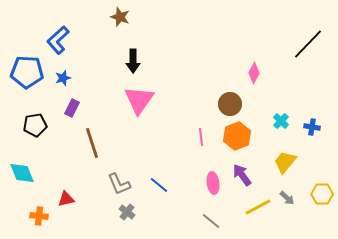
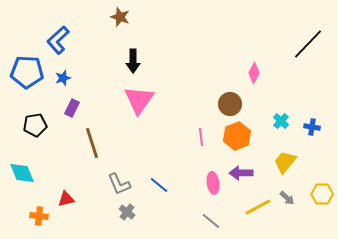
purple arrow: moved 1 px left, 2 px up; rotated 55 degrees counterclockwise
